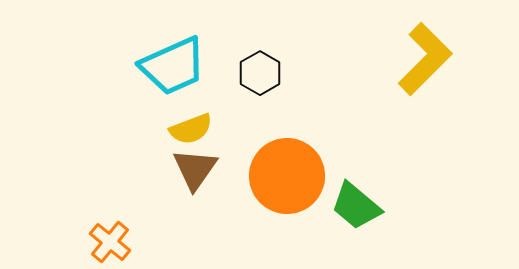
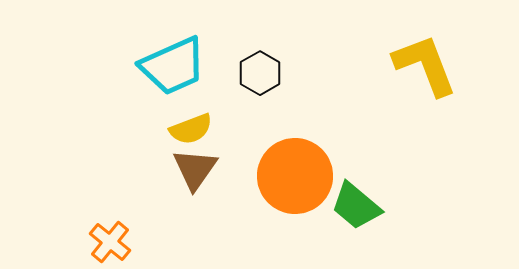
yellow L-shape: moved 6 px down; rotated 66 degrees counterclockwise
orange circle: moved 8 px right
